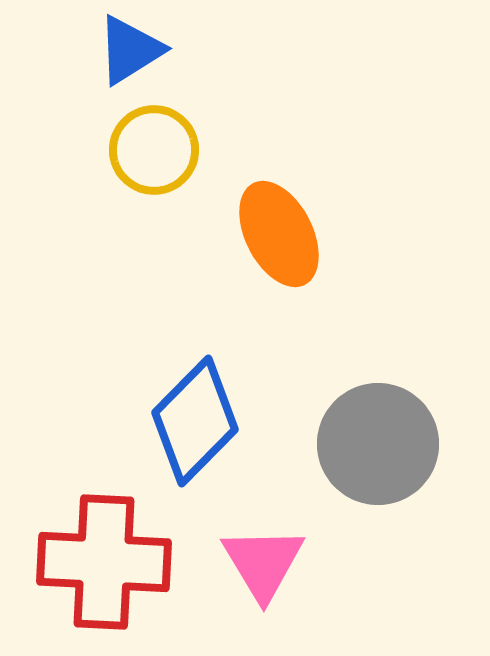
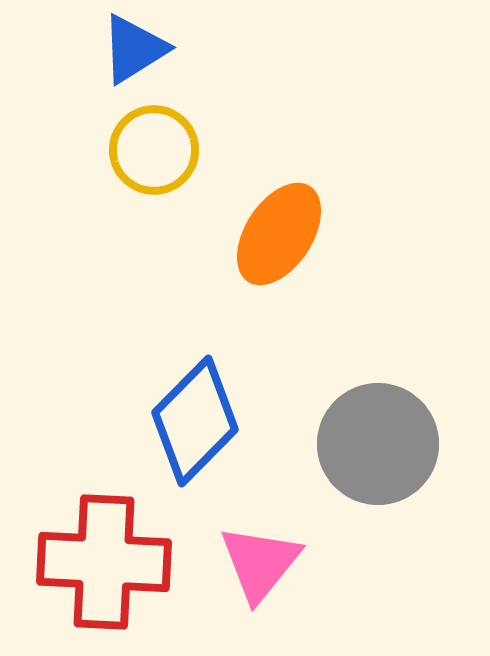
blue triangle: moved 4 px right, 1 px up
orange ellipse: rotated 60 degrees clockwise
pink triangle: moved 3 px left; rotated 10 degrees clockwise
